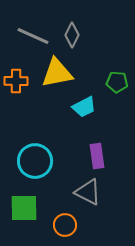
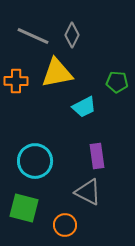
green square: rotated 16 degrees clockwise
